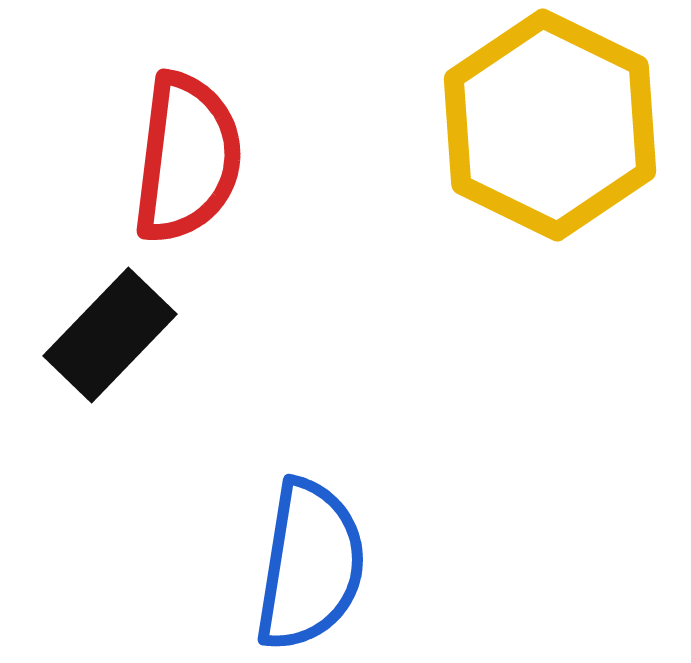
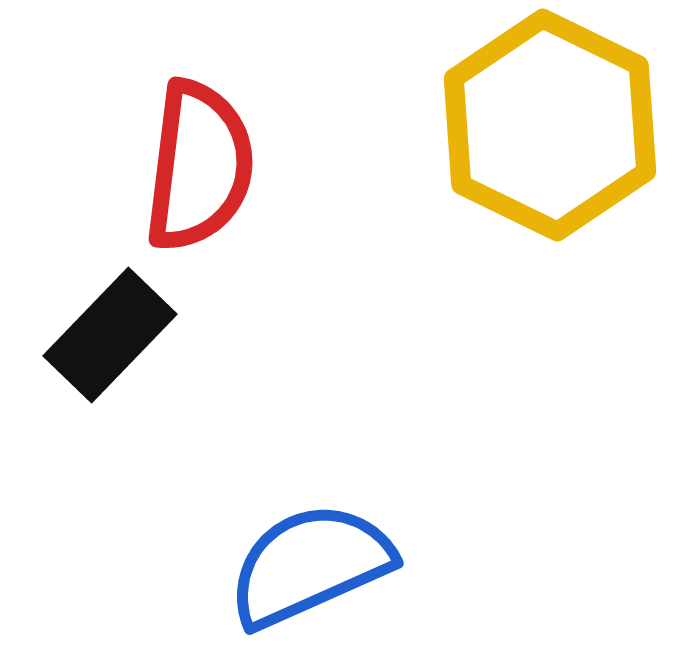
red semicircle: moved 12 px right, 8 px down
blue semicircle: rotated 123 degrees counterclockwise
